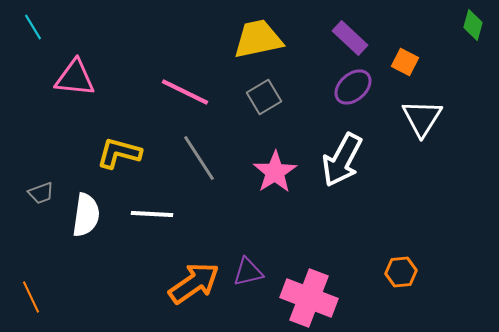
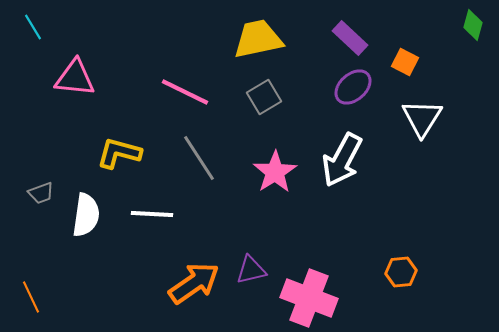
purple triangle: moved 3 px right, 2 px up
